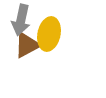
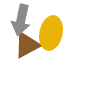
yellow ellipse: moved 2 px right, 1 px up
